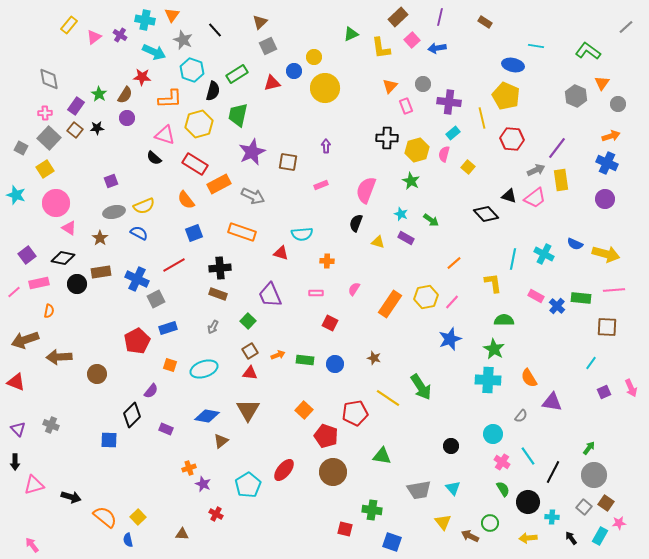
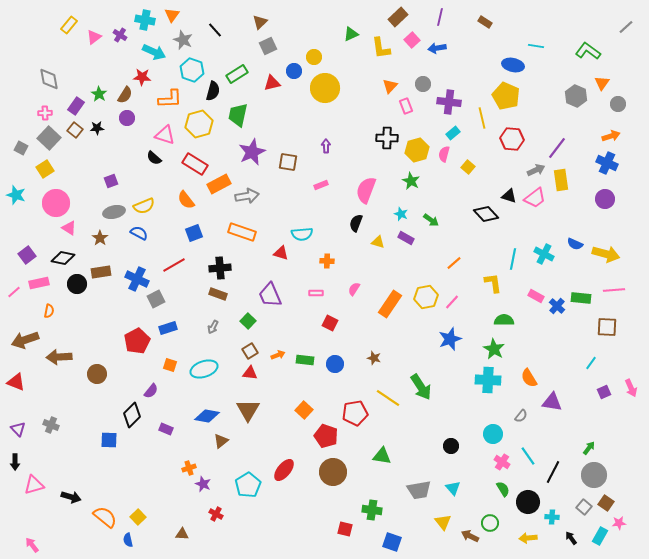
gray arrow at (253, 196): moved 6 px left; rotated 35 degrees counterclockwise
